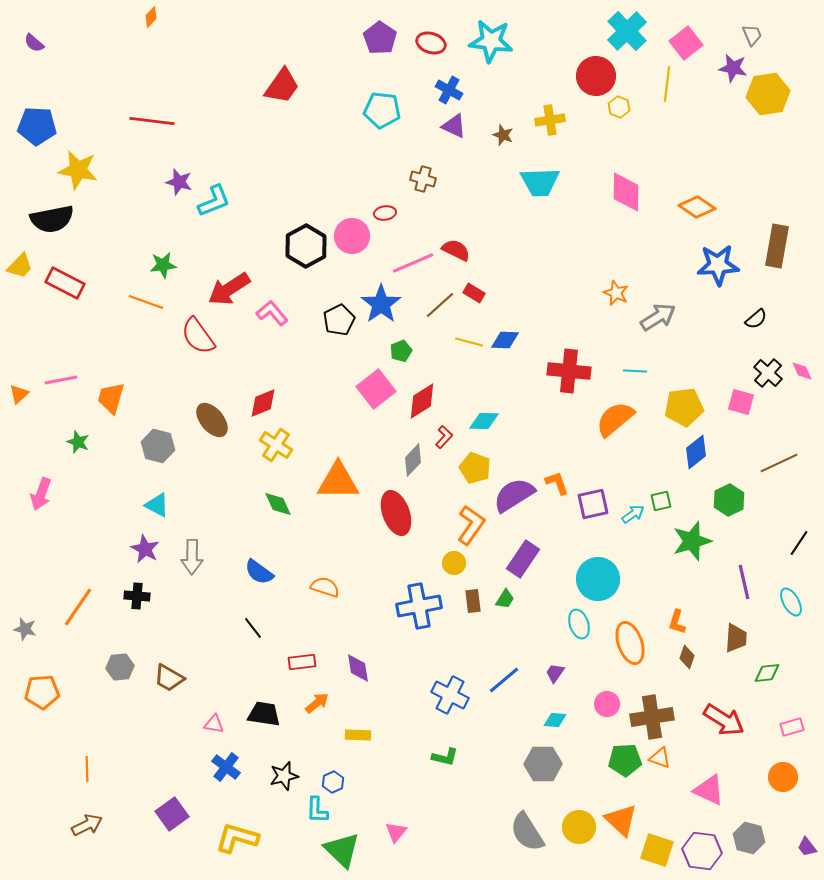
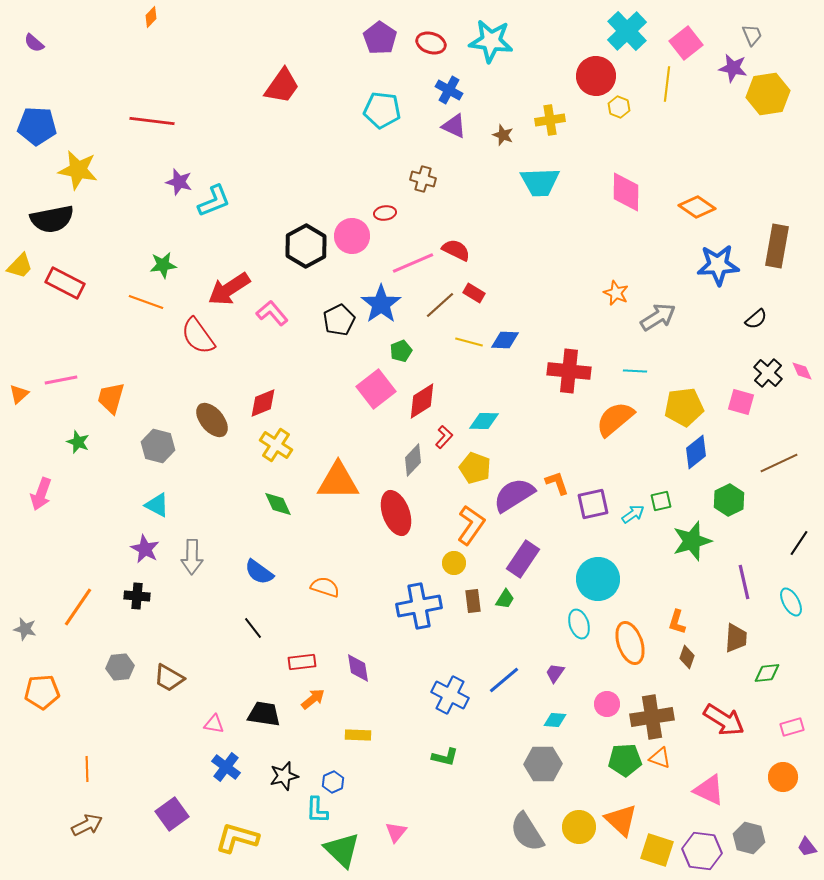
orange arrow at (317, 703): moved 4 px left, 4 px up
